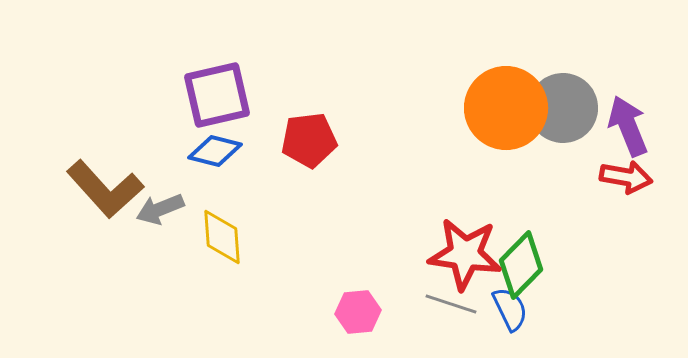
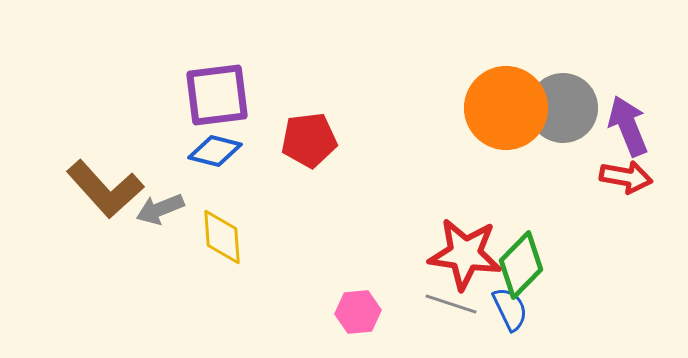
purple square: rotated 6 degrees clockwise
